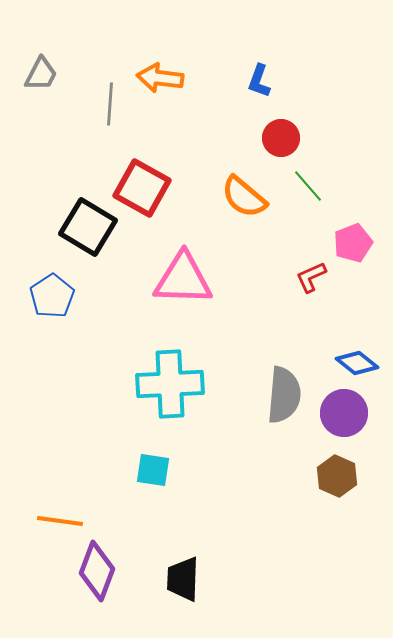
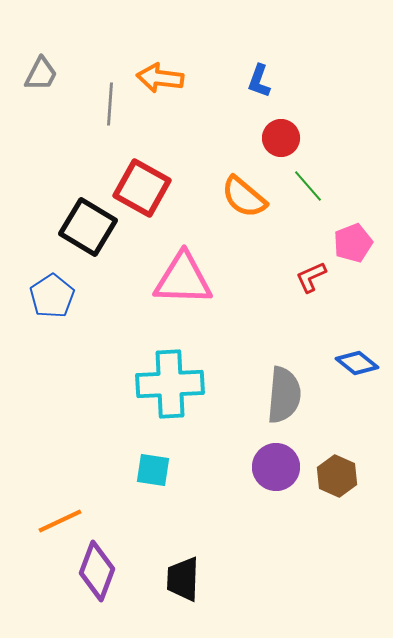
purple circle: moved 68 px left, 54 px down
orange line: rotated 33 degrees counterclockwise
